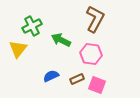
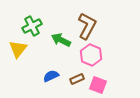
brown L-shape: moved 8 px left, 7 px down
pink hexagon: moved 1 px down; rotated 15 degrees clockwise
pink square: moved 1 px right
